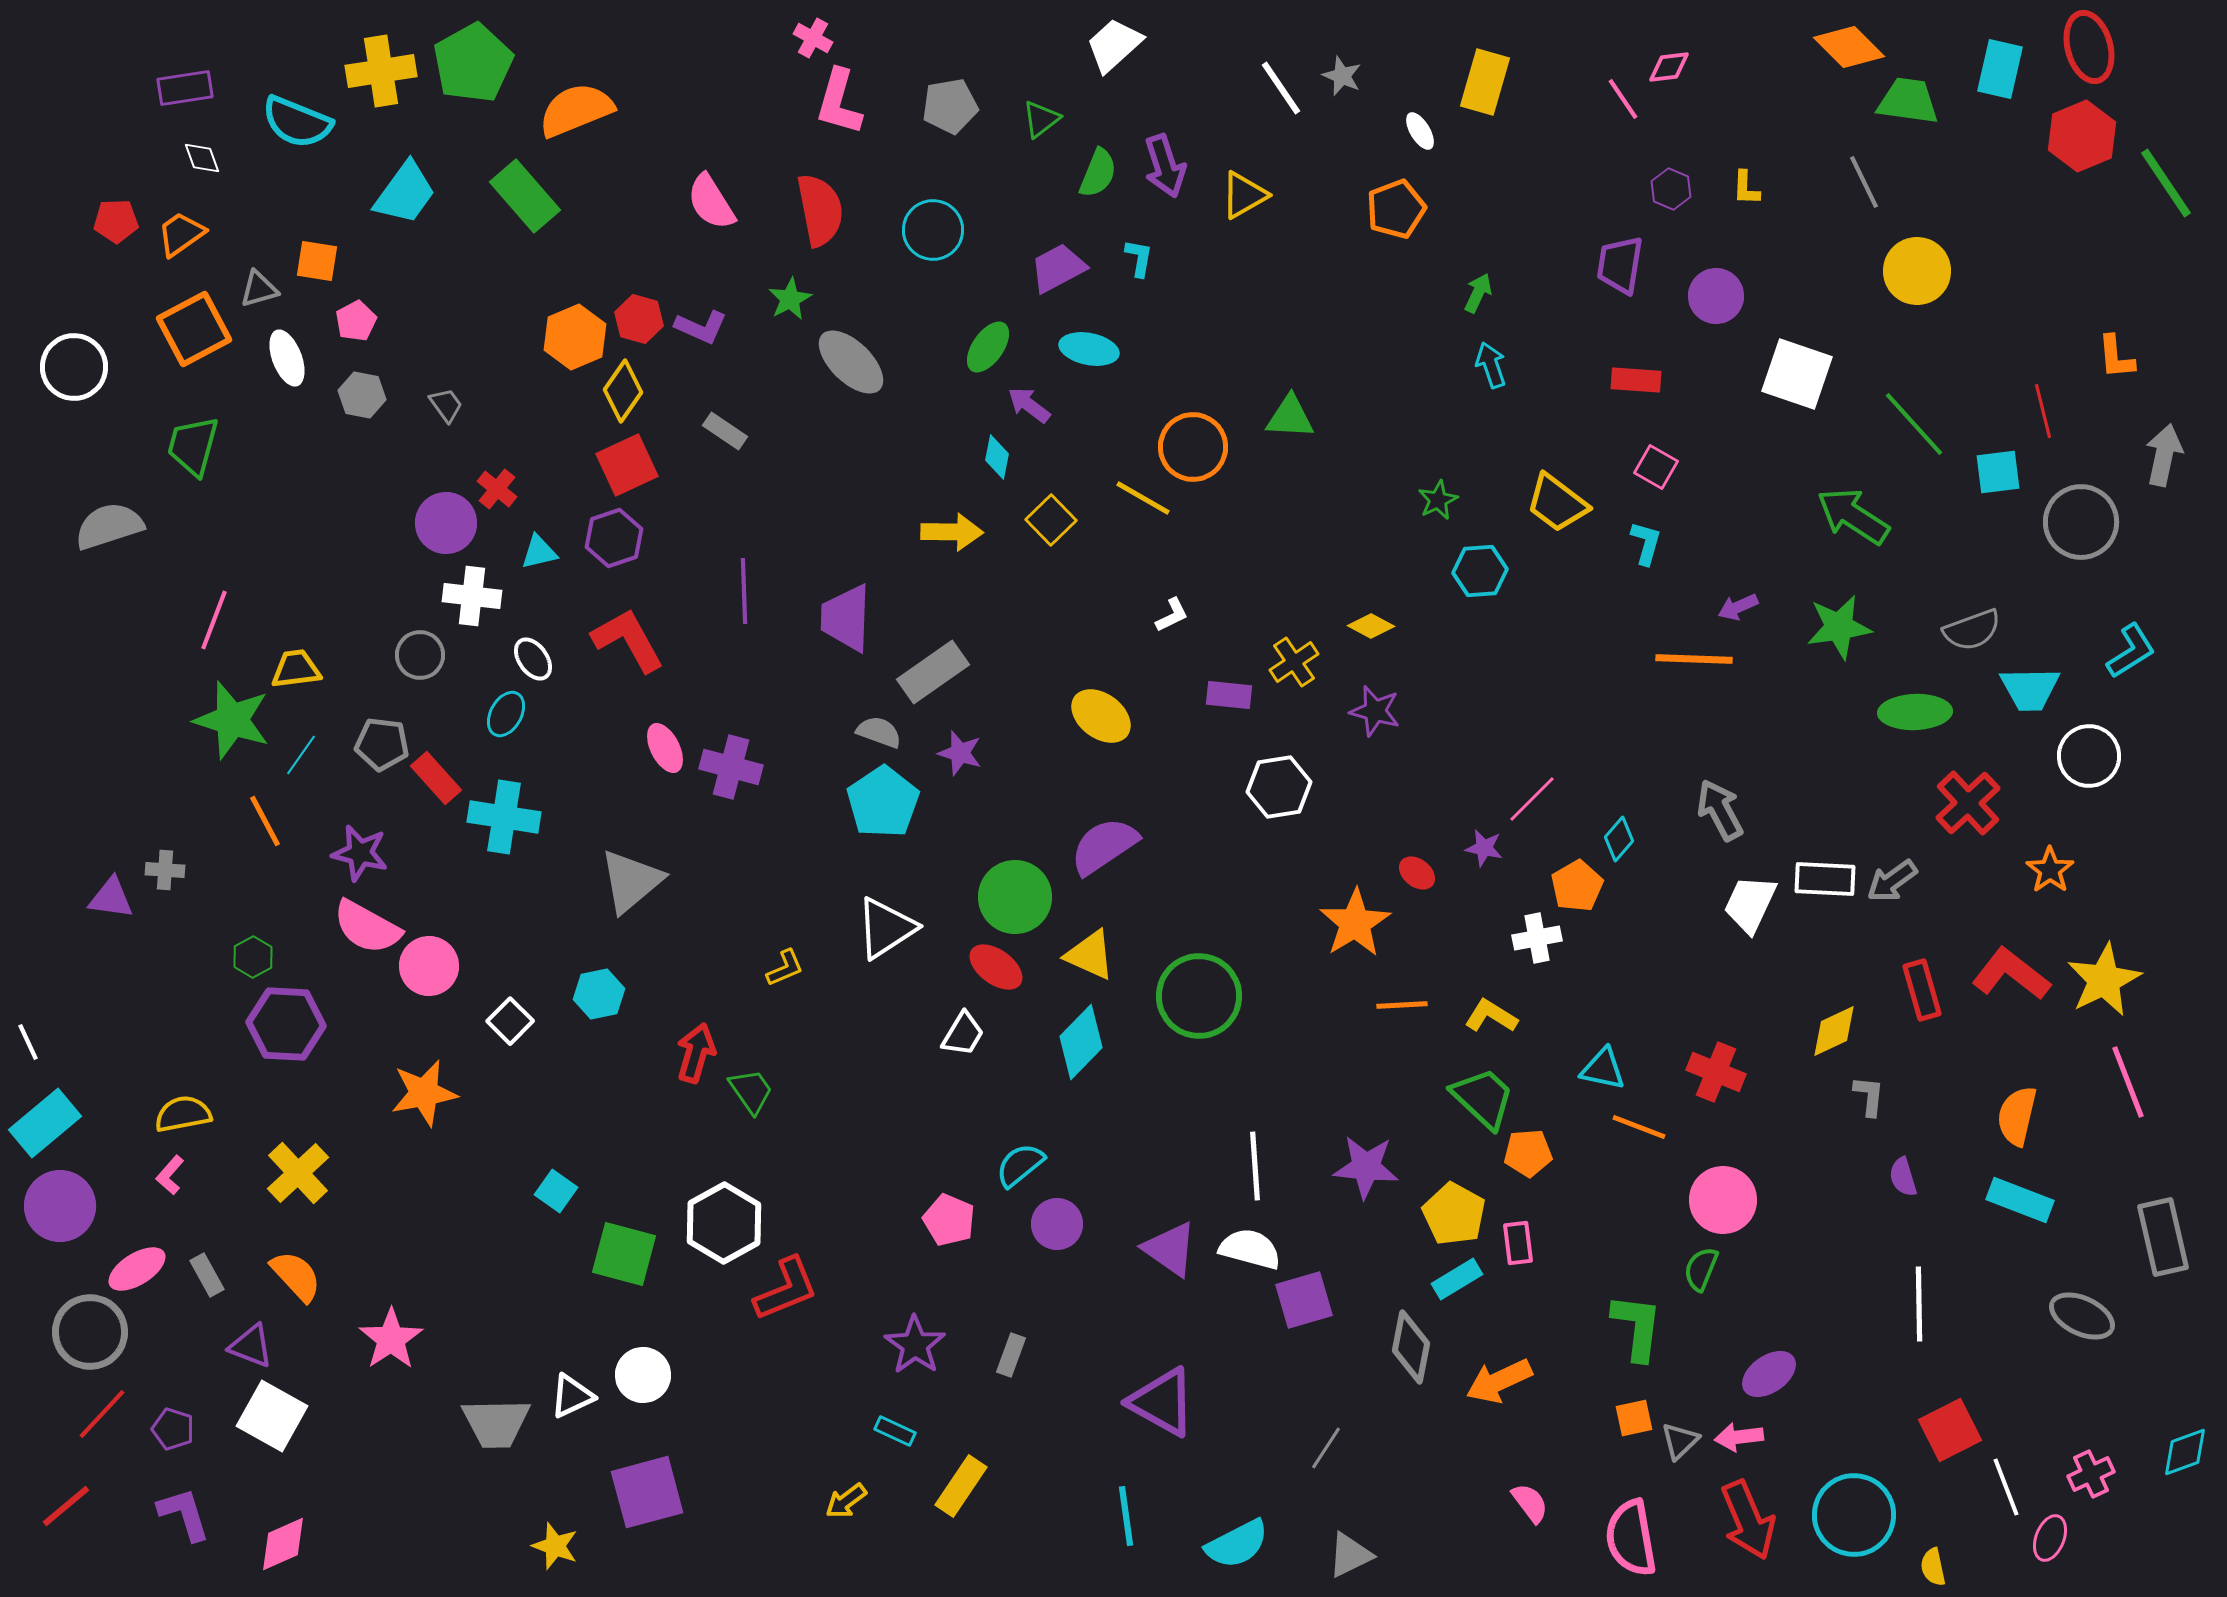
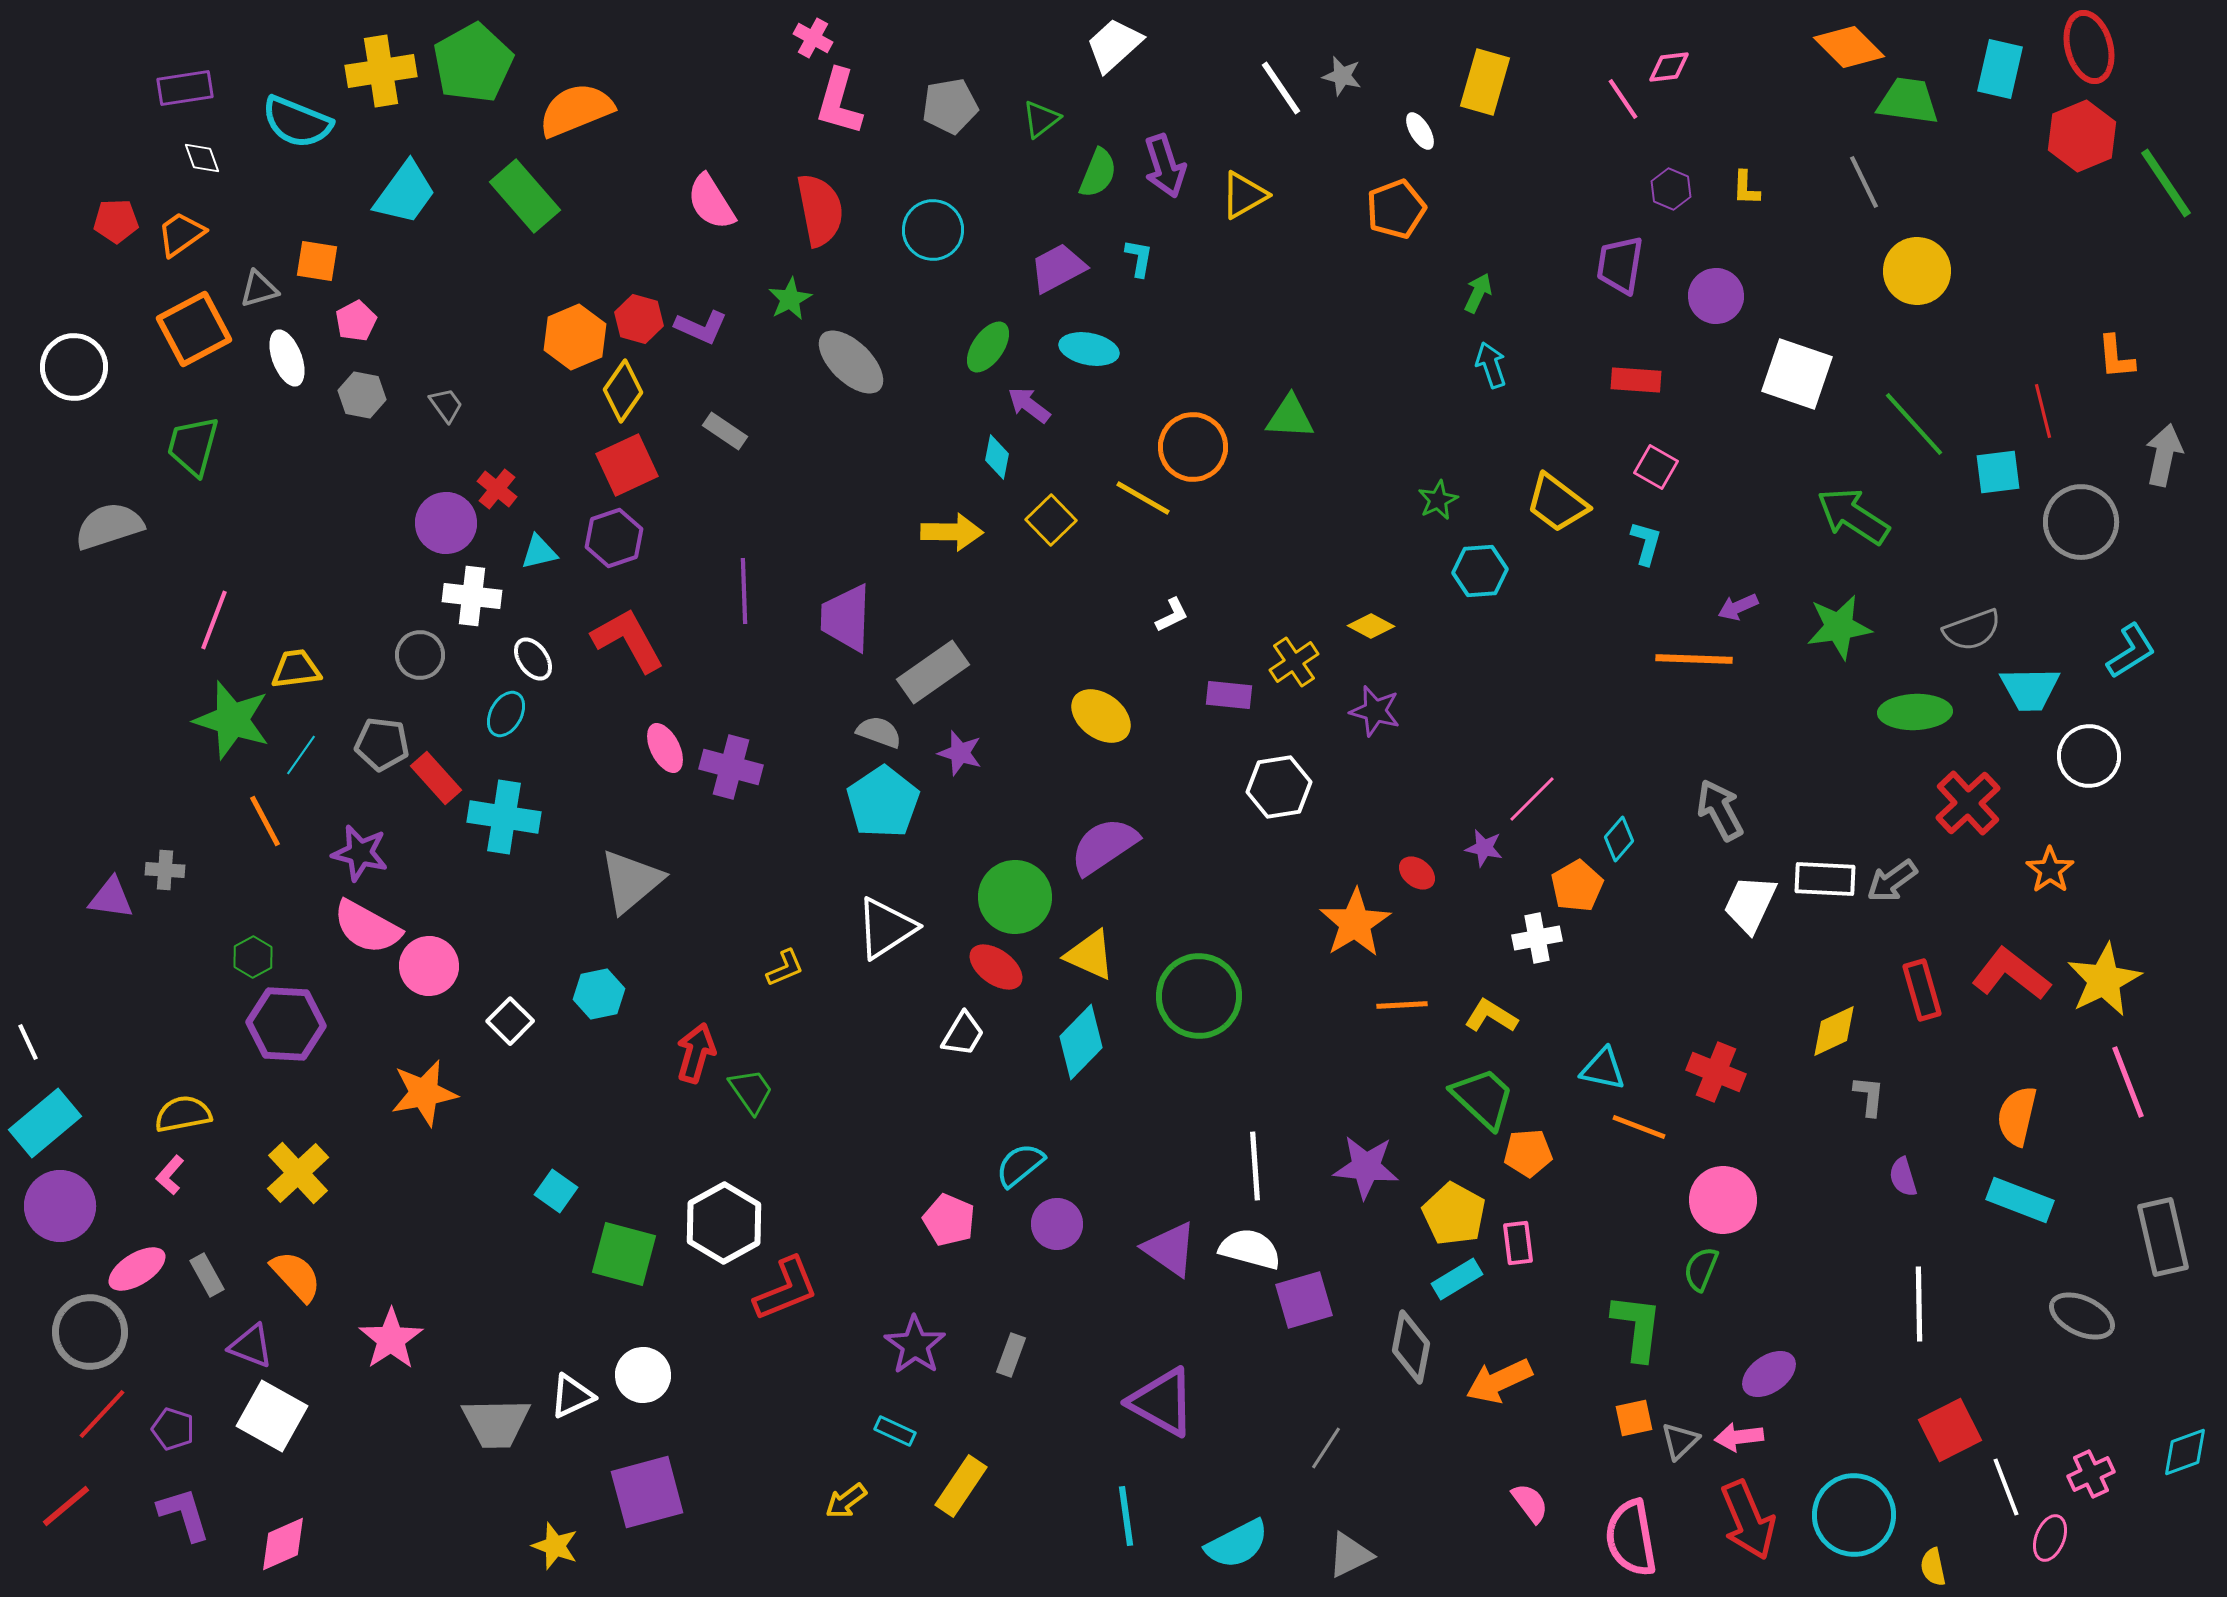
gray star at (1342, 76): rotated 9 degrees counterclockwise
